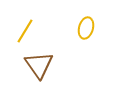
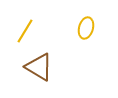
brown triangle: moved 2 px down; rotated 24 degrees counterclockwise
